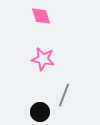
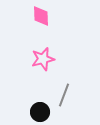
pink diamond: rotated 15 degrees clockwise
pink star: rotated 25 degrees counterclockwise
